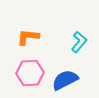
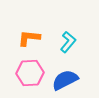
orange L-shape: moved 1 px right, 1 px down
cyan L-shape: moved 11 px left
